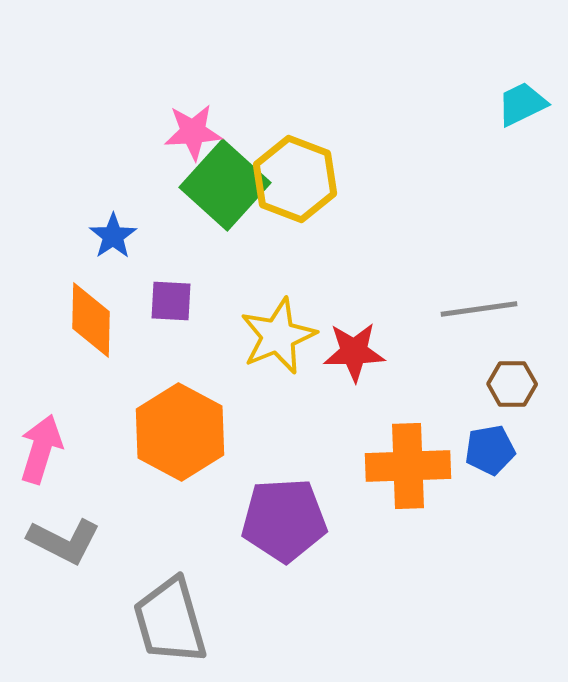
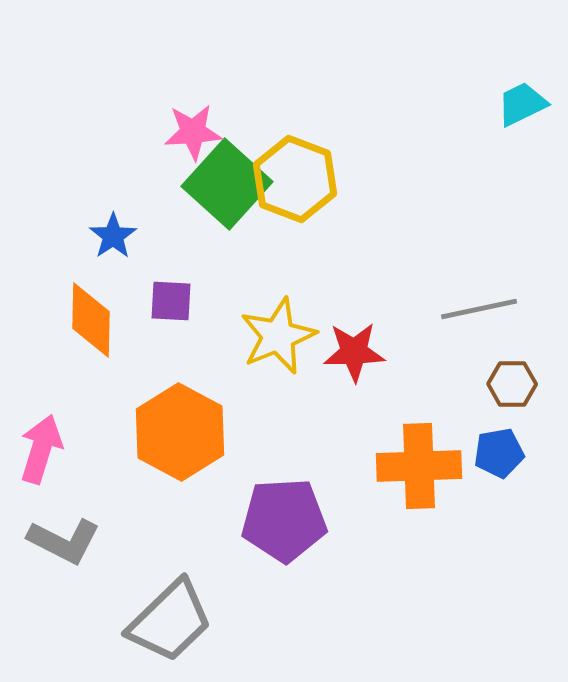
green square: moved 2 px right, 1 px up
gray line: rotated 4 degrees counterclockwise
blue pentagon: moved 9 px right, 3 px down
orange cross: moved 11 px right
gray trapezoid: rotated 118 degrees counterclockwise
